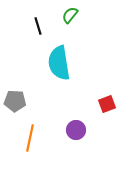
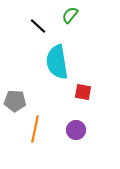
black line: rotated 30 degrees counterclockwise
cyan semicircle: moved 2 px left, 1 px up
red square: moved 24 px left, 12 px up; rotated 30 degrees clockwise
orange line: moved 5 px right, 9 px up
